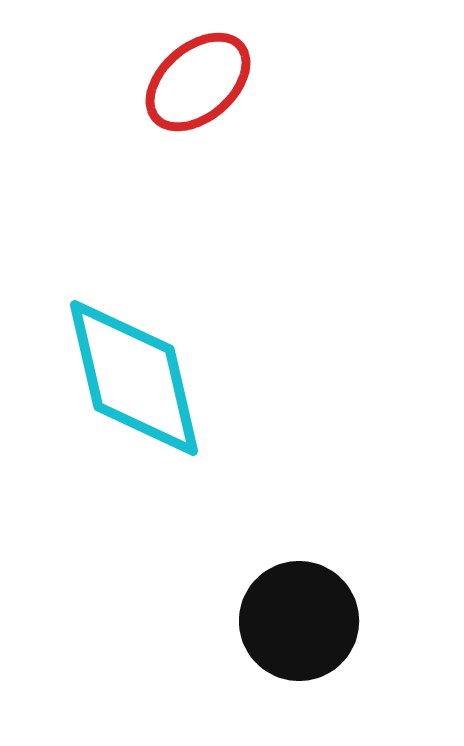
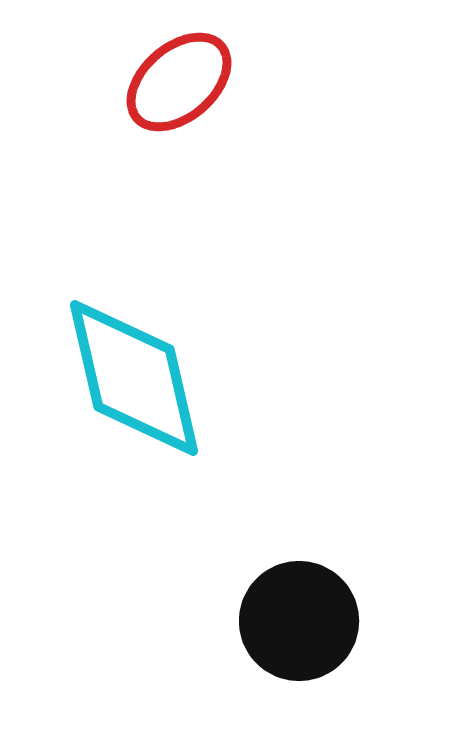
red ellipse: moved 19 px left
